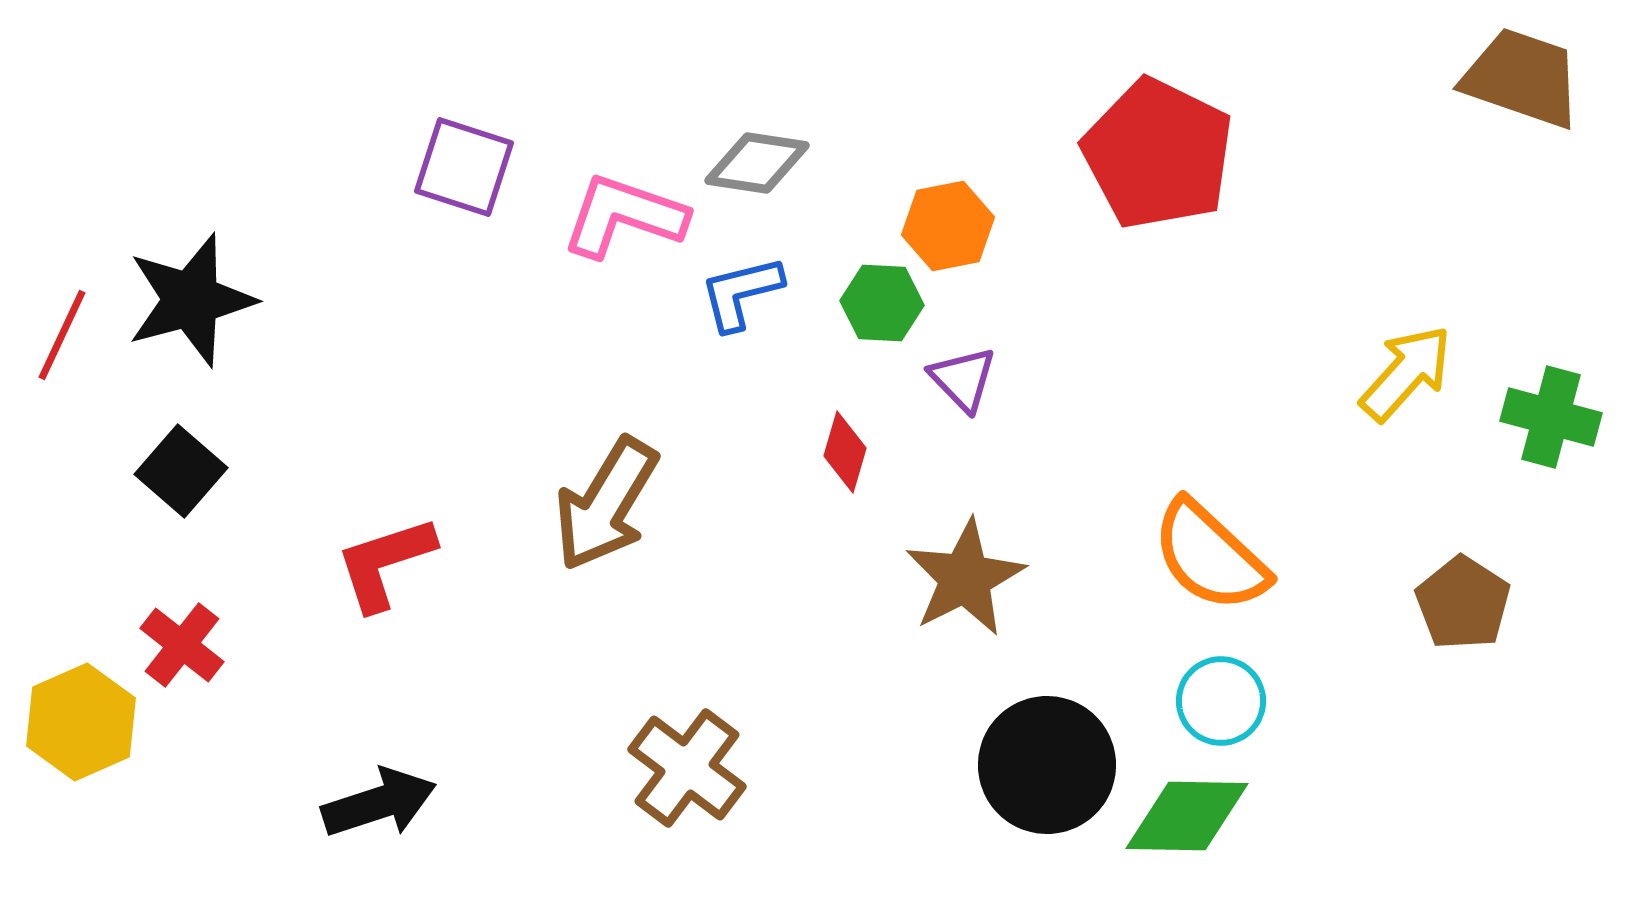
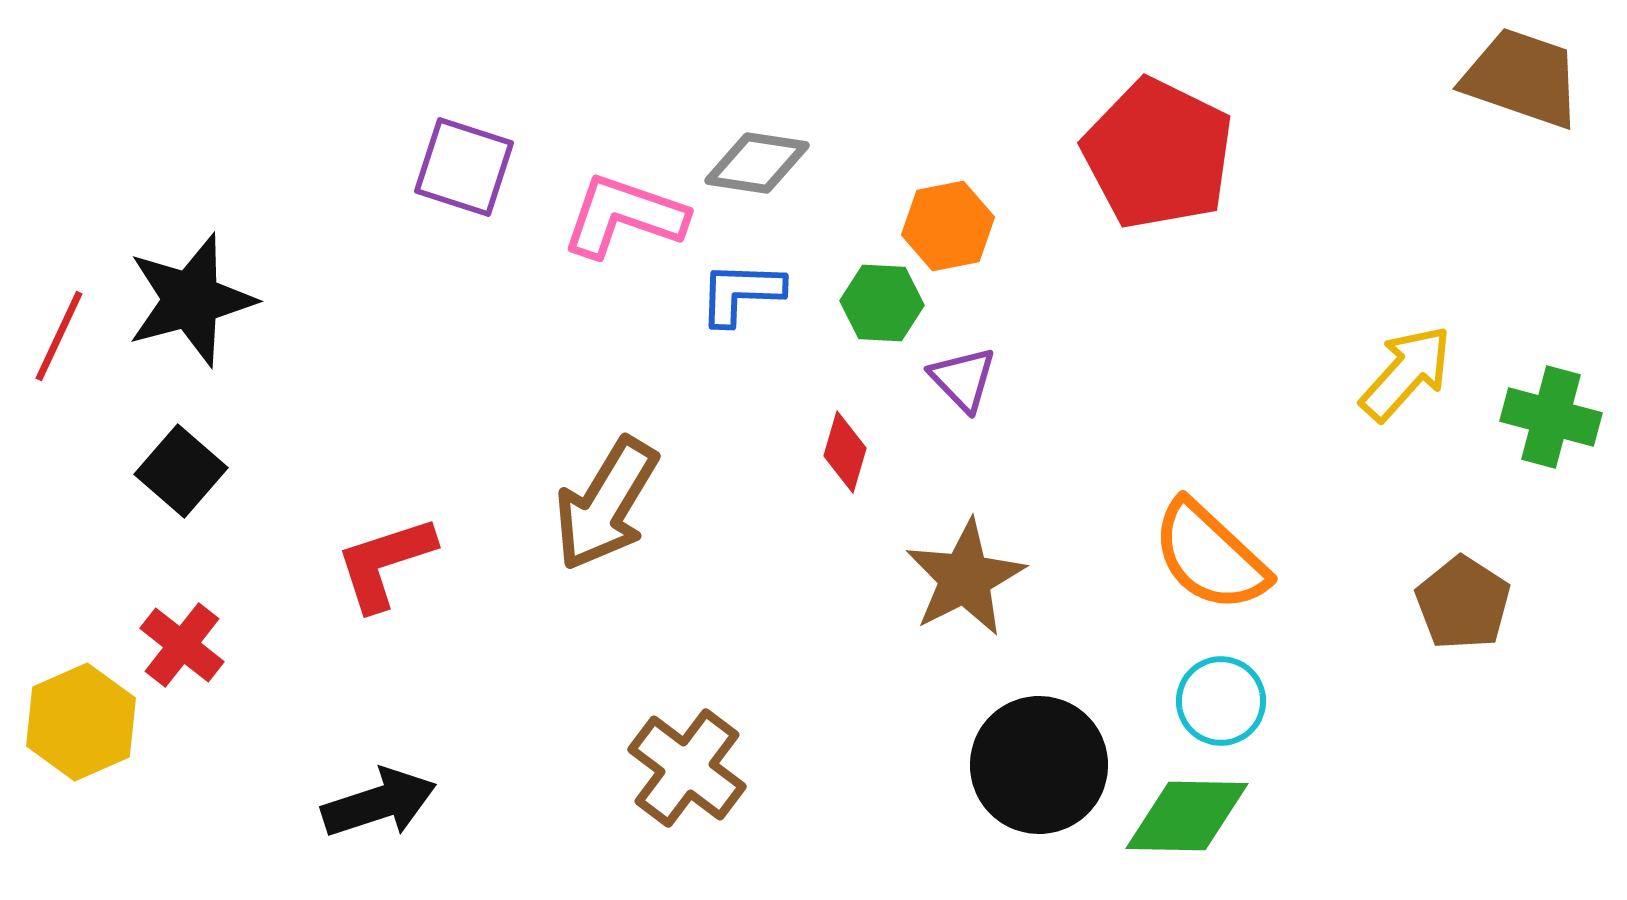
blue L-shape: rotated 16 degrees clockwise
red line: moved 3 px left, 1 px down
black circle: moved 8 px left
